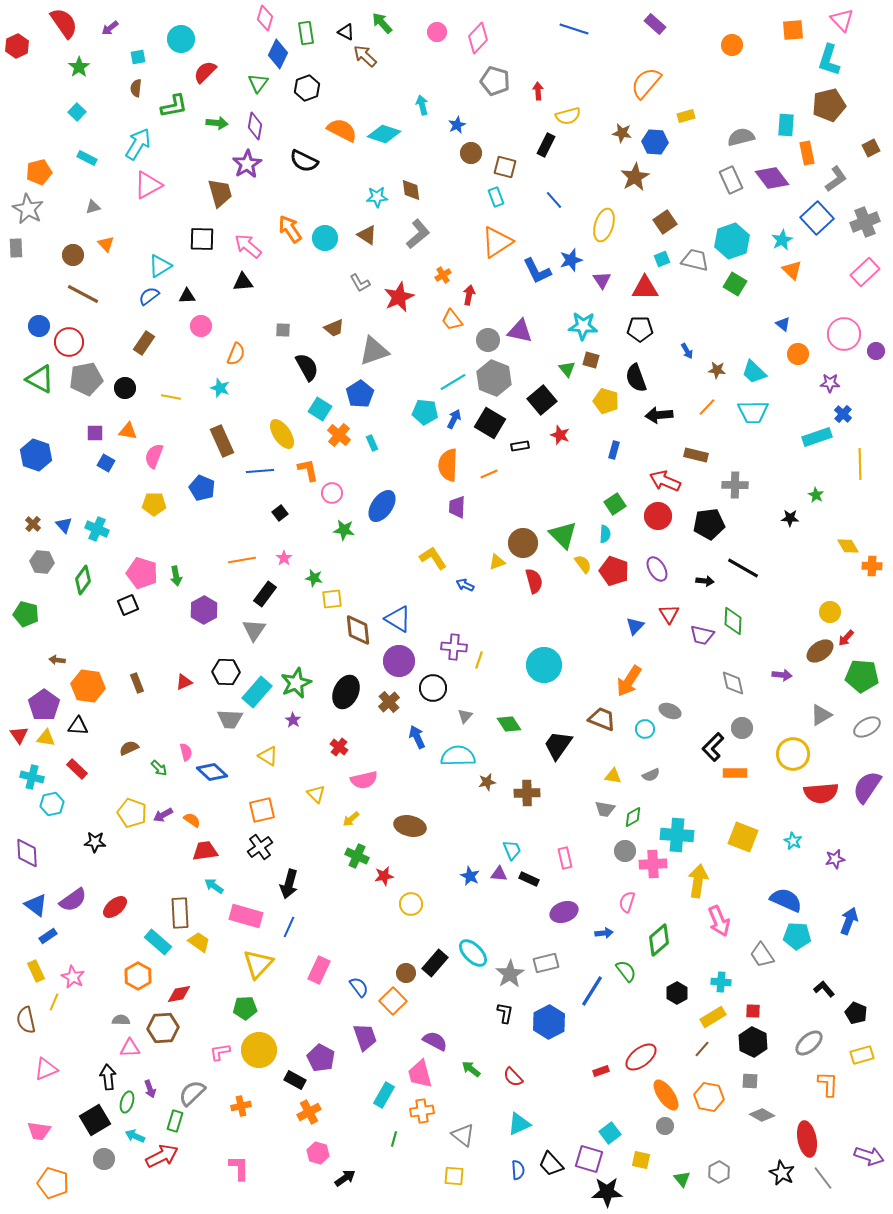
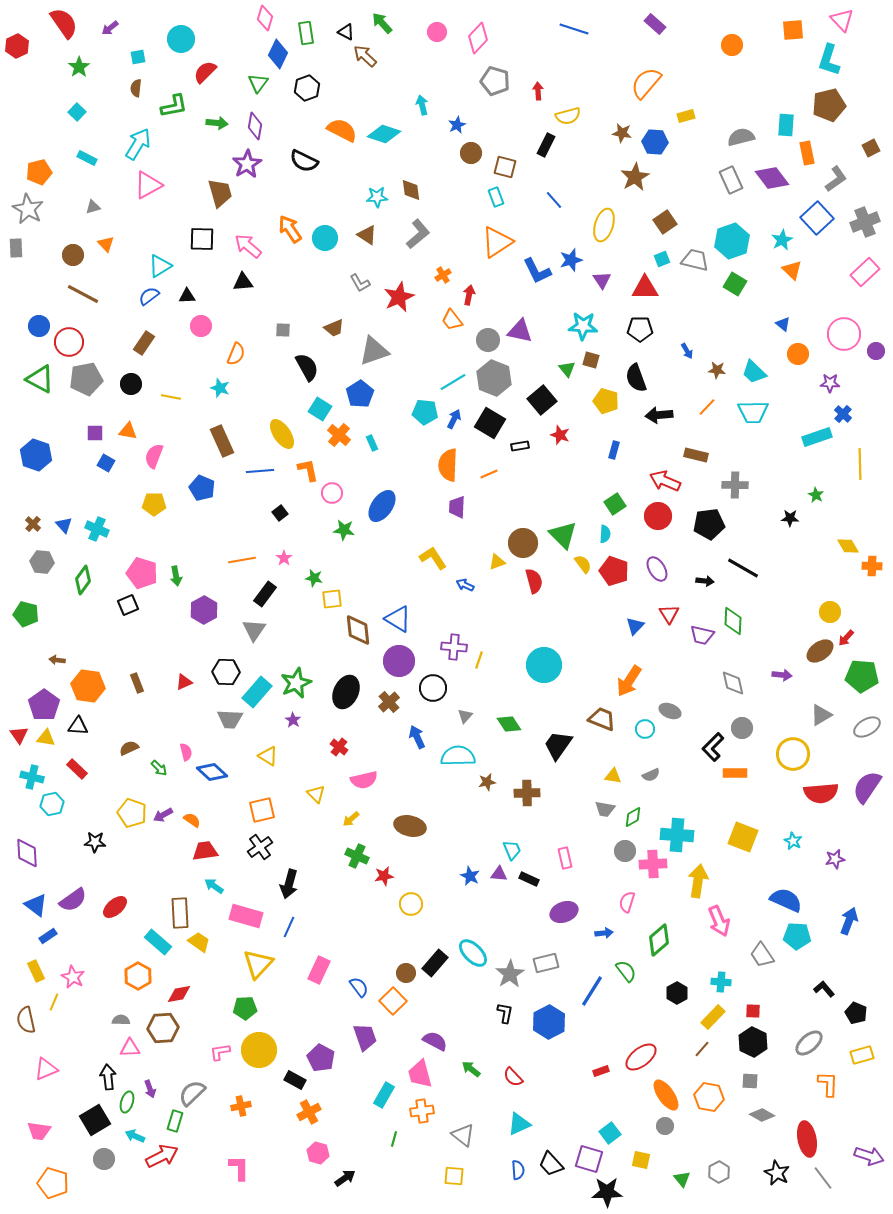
black circle at (125, 388): moved 6 px right, 4 px up
yellow rectangle at (713, 1017): rotated 15 degrees counterclockwise
black star at (782, 1173): moved 5 px left
